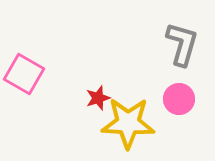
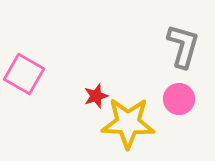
gray L-shape: moved 1 px right, 2 px down
red star: moved 2 px left, 2 px up
